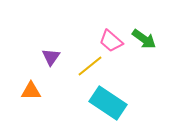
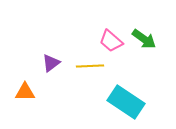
purple triangle: moved 6 px down; rotated 18 degrees clockwise
yellow line: rotated 36 degrees clockwise
orange triangle: moved 6 px left, 1 px down
cyan rectangle: moved 18 px right, 1 px up
